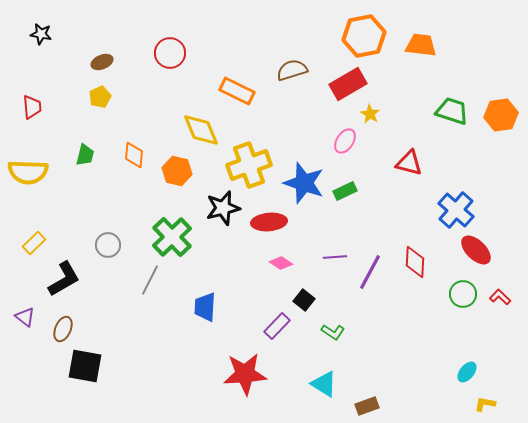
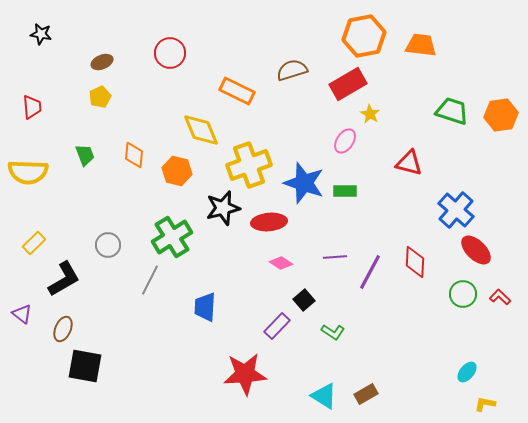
green trapezoid at (85, 155): rotated 35 degrees counterclockwise
green rectangle at (345, 191): rotated 25 degrees clockwise
green cross at (172, 237): rotated 12 degrees clockwise
black square at (304, 300): rotated 10 degrees clockwise
purple triangle at (25, 317): moved 3 px left, 3 px up
cyan triangle at (324, 384): moved 12 px down
brown rectangle at (367, 406): moved 1 px left, 12 px up; rotated 10 degrees counterclockwise
